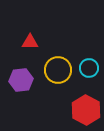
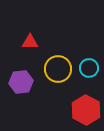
yellow circle: moved 1 px up
purple hexagon: moved 2 px down
